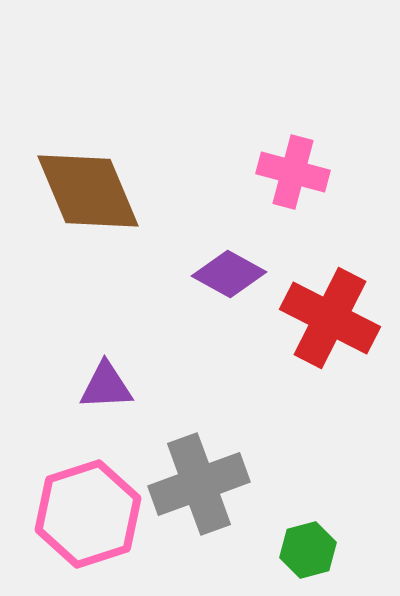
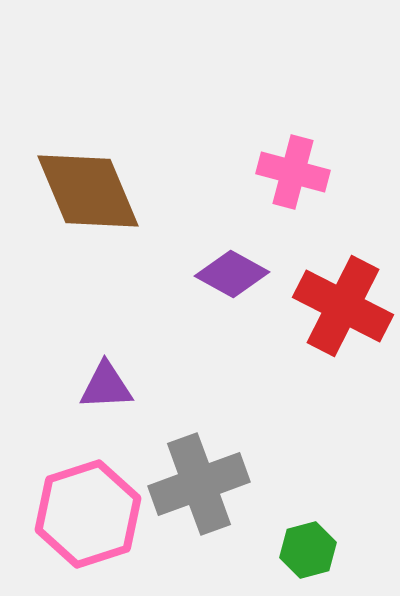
purple diamond: moved 3 px right
red cross: moved 13 px right, 12 px up
